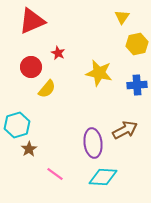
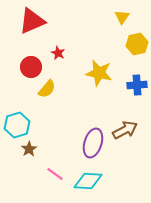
purple ellipse: rotated 24 degrees clockwise
cyan diamond: moved 15 px left, 4 px down
